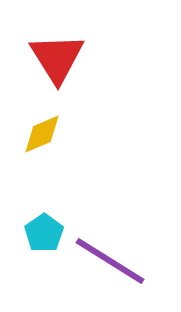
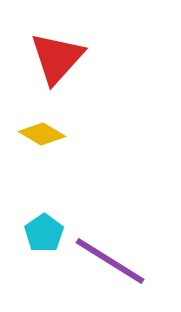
red triangle: rotated 14 degrees clockwise
yellow diamond: rotated 54 degrees clockwise
